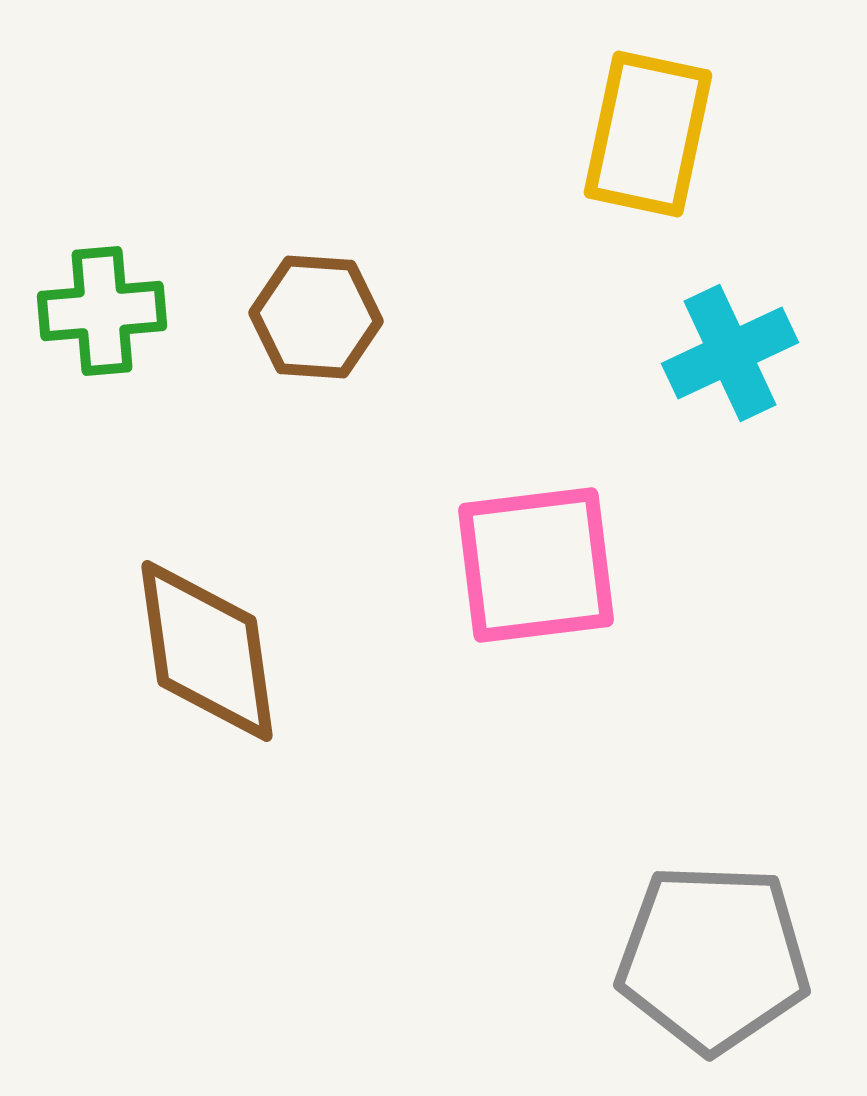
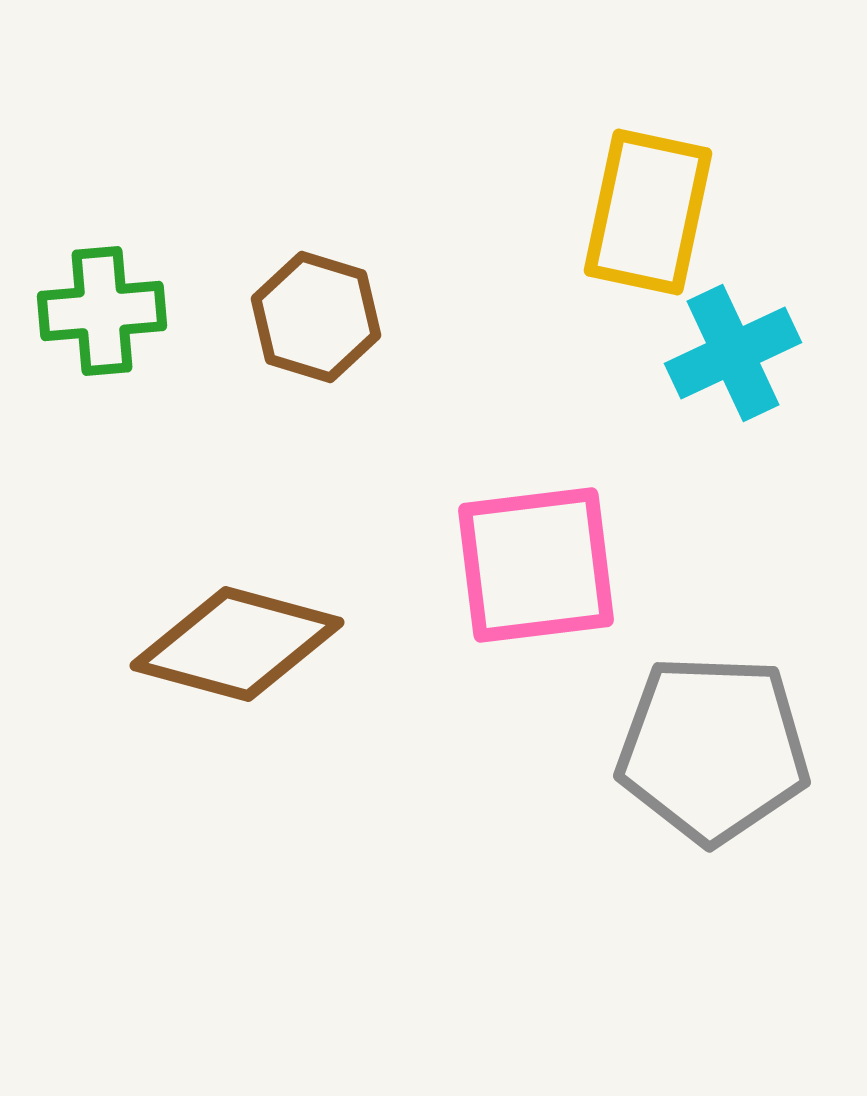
yellow rectangle: moved 78 px down
brown hexagon: rotated 13 degrees clockwise
cyan cross: moved 3 px right
brown diamond: moved 30 px right, 7 px up; rotated 67 degrees counterclockwise
gray pentagon: moved 209 px up
